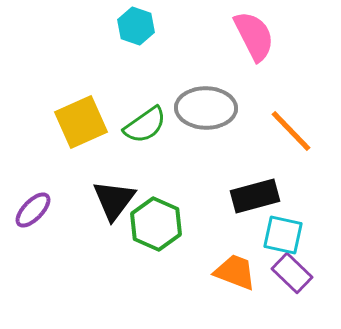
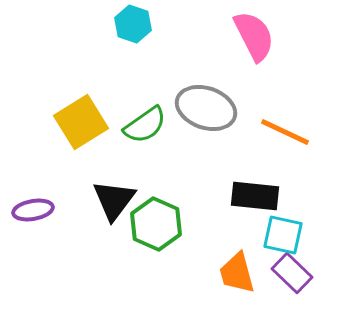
cyan hexagon: moved 3 px left, 2 px up
gray ellipse: rotated 18 degrees clockwise
yellow square: rotated 8 degrees counterclockwise
orange line: moved 6 px left, 1 px down; rotated 21 degrees counterclockwise
black rectangle: rotated 21 degrees clockwise
purple ellipse: rotated 36 degrees clockwise
orange trapezoid: moved 2 px right, 1 px down; rotated 126 degrees counterclockwise
